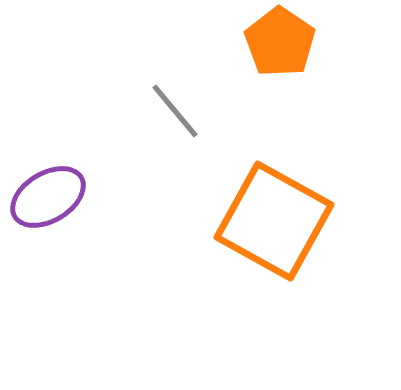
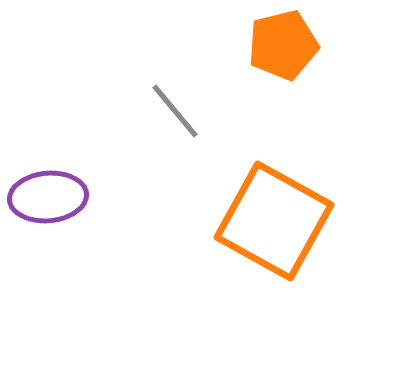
orange pentagon: moved 3 px right, 3 px down; rotated 24 degrees clockwise
purple ellipse: rotated 26 degrees clockwise
